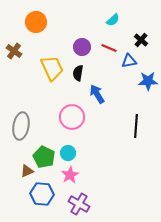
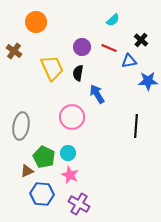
pink star: rotated 18 degrees counterclockwise
